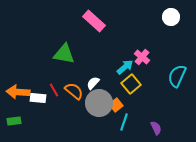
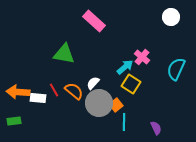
cyan semicircle: moved 1 px left, 7 px up
yellow square: rotated 18 degrees counterclockwise
cyan line: rotated 18 degrees counterclockwise
